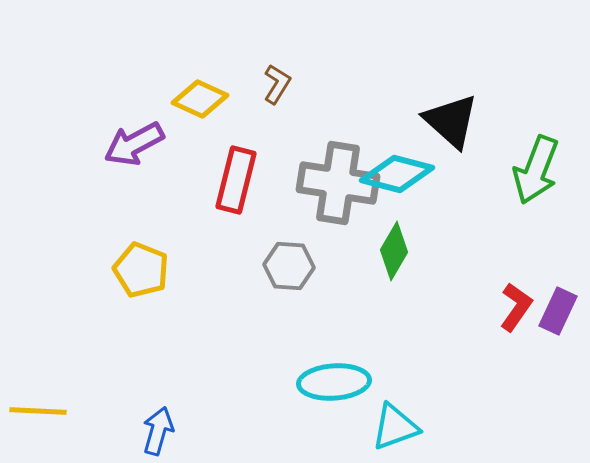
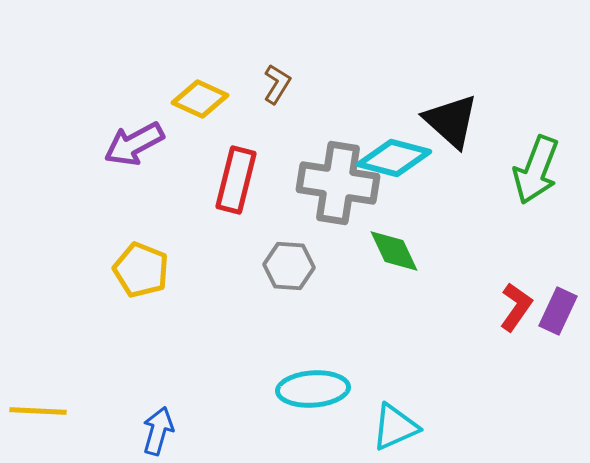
cyan diamond: moved 3 px left, 16 px up
green diamond: rotated 56 degrees counterclockwise
cyan ellipse: moved 21 px left, 7 px down
cyan triangle: rotated 4 degrees counterclockwise
